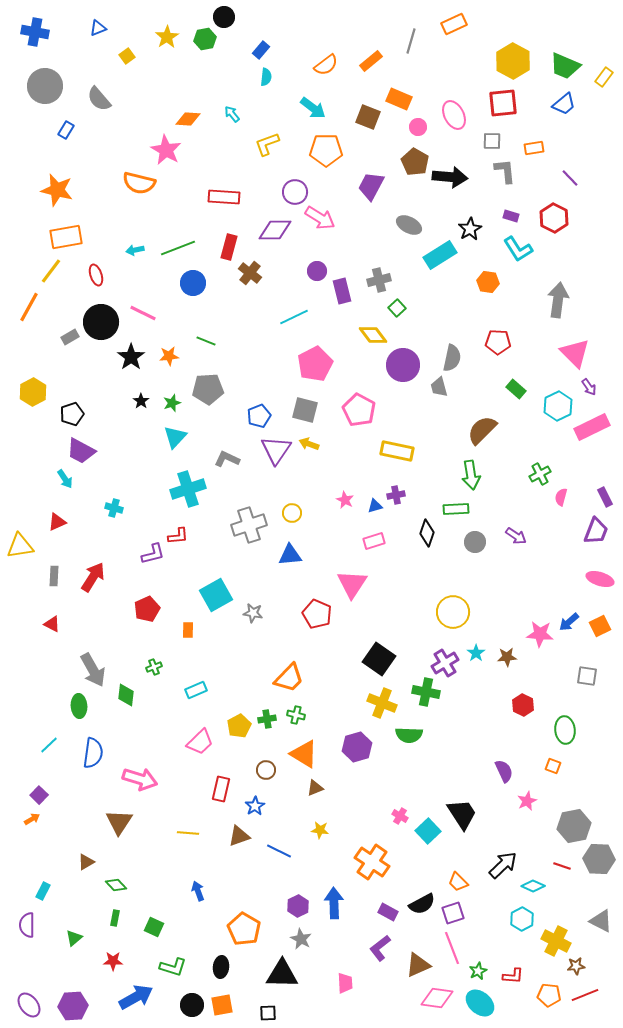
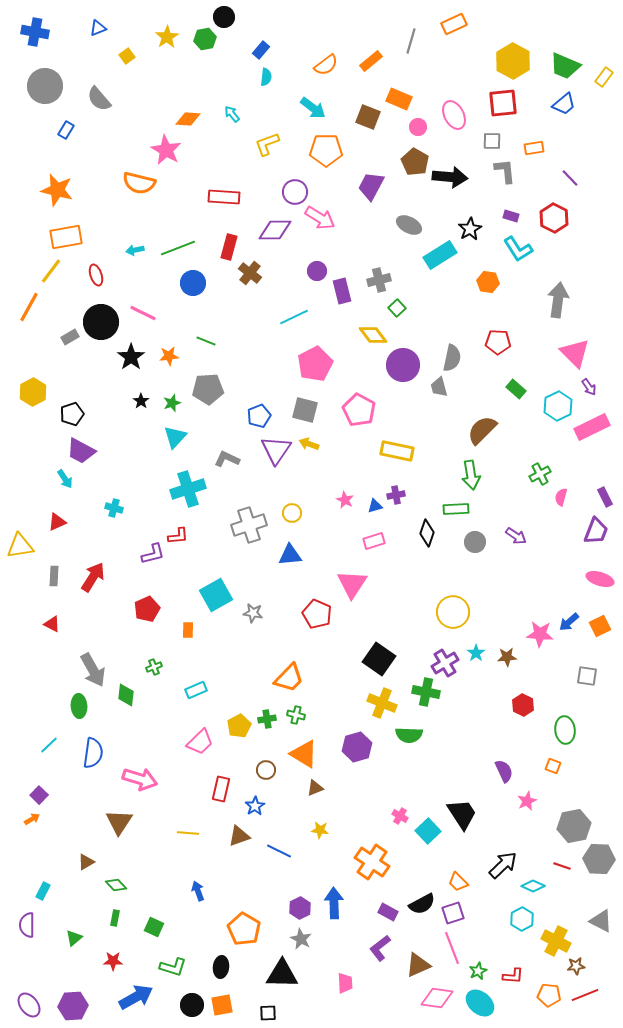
purple hexagon at (298, 906): moved 2 px right, 2 px down
